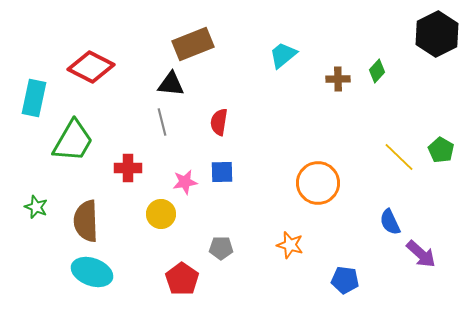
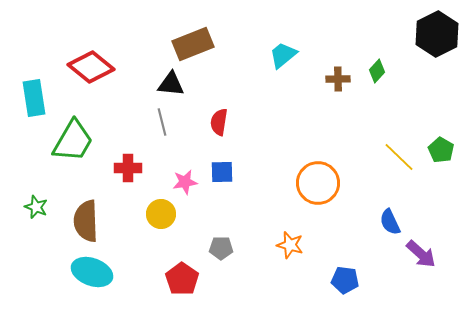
red diamond: rotated 12 degrees clockwise
cyan rectangle: rotated 21 degrees counterclockwise
